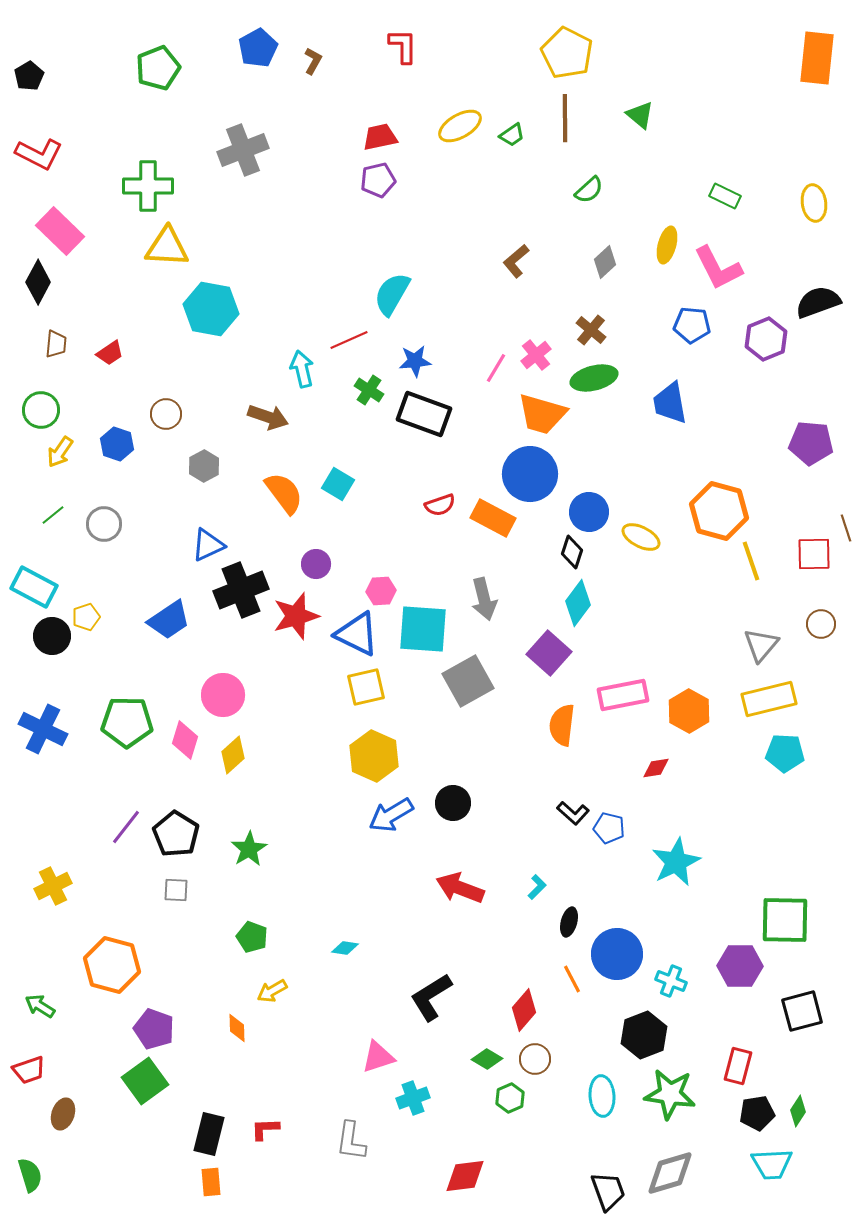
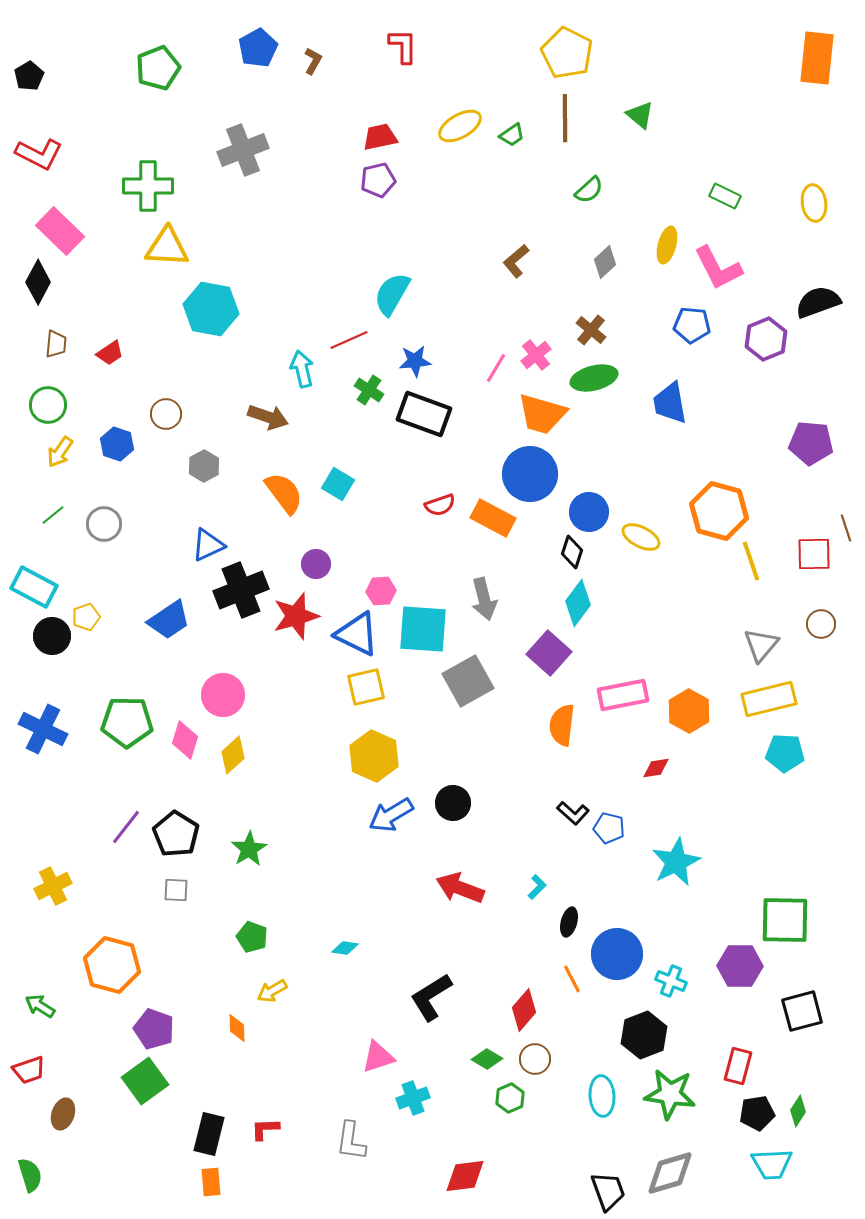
green circle at (41, 410): moved 7 px right, 5 px up
